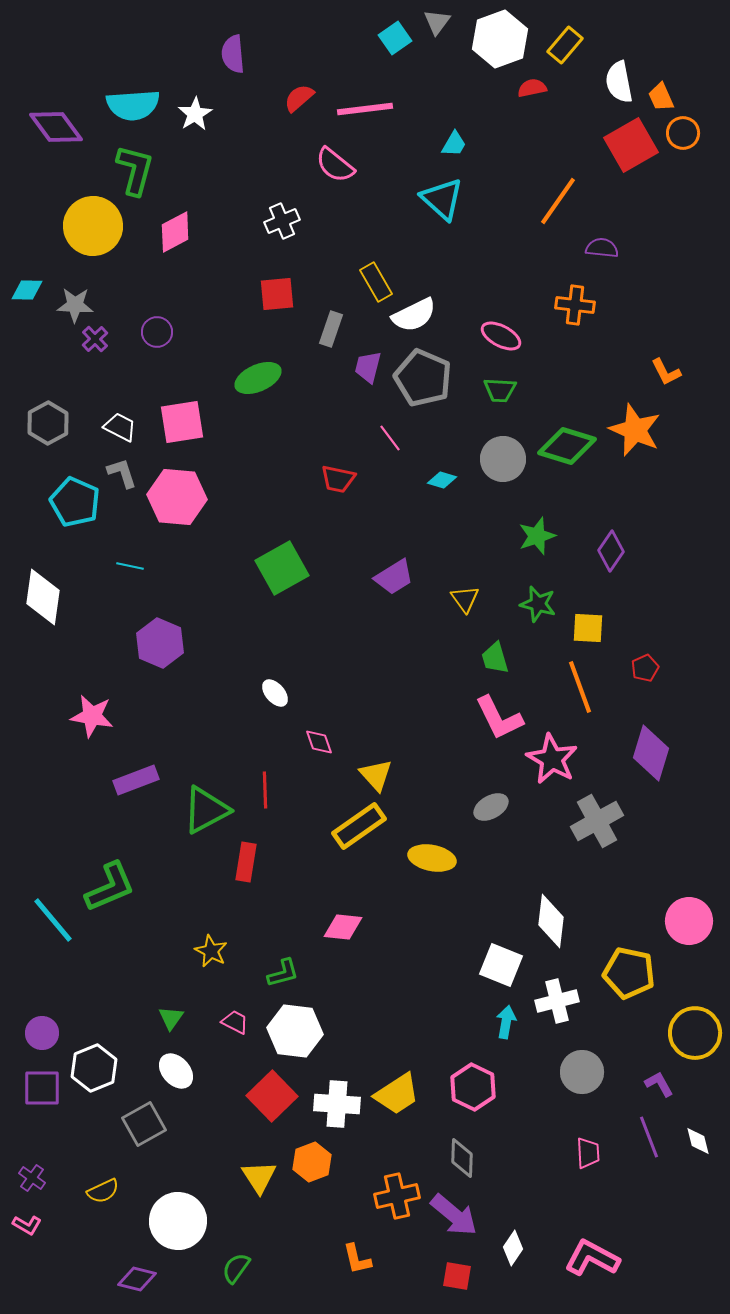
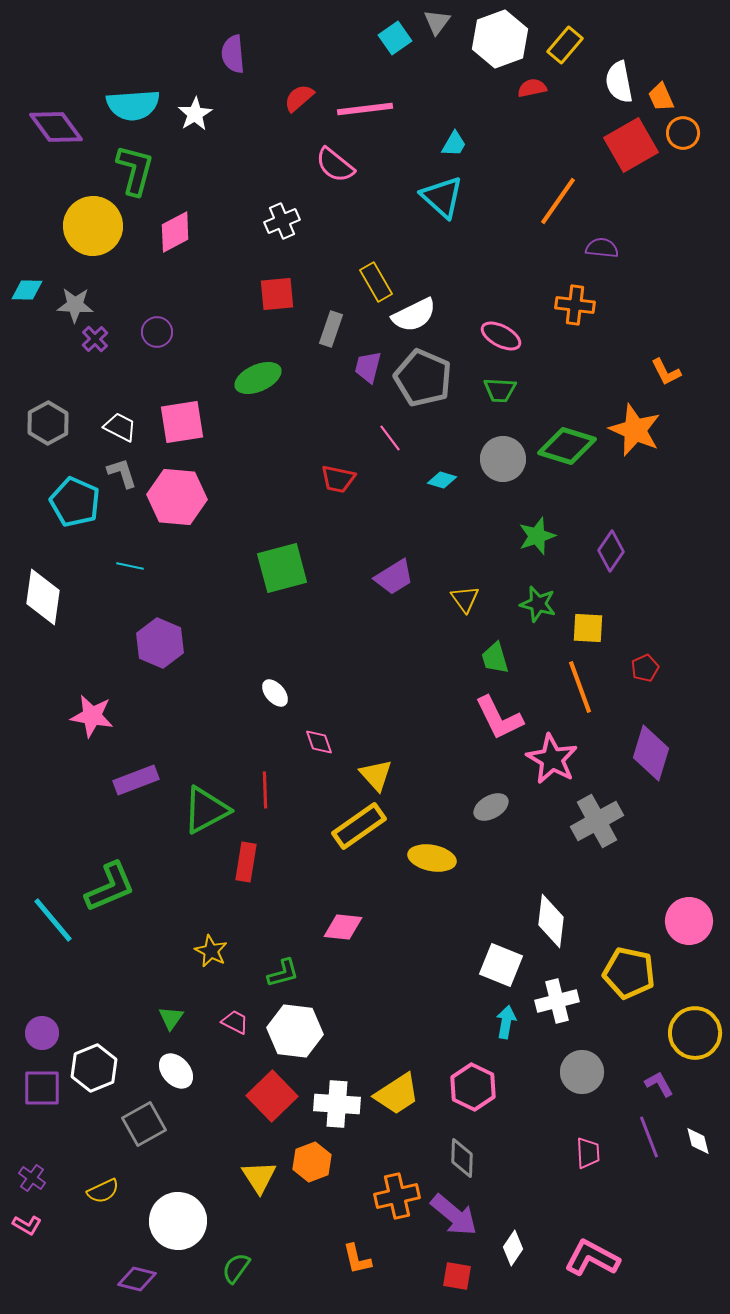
cyan triangle at (442, 199): moved 2 px up
green square at (282, 568): rotated 14 degrees clockwise
